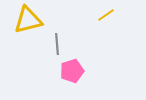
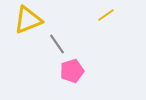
yellow triangle: rotated 8 degrees counterclockwise
gray line: rotated 30 degrees counterclockwise
